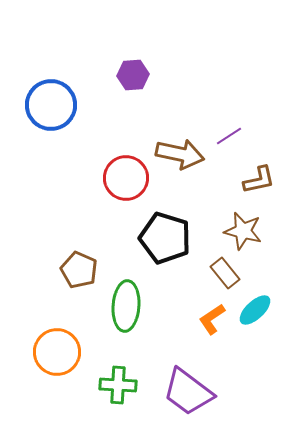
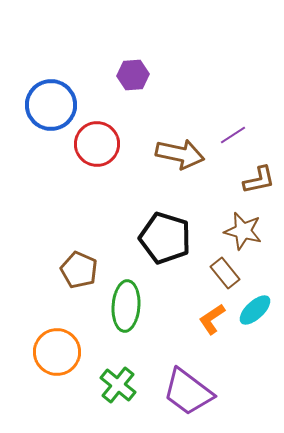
purple line: moved 4 px right, 1 px up
red circle: moved 29 px left, 34 px up
green cross: rotated 36 degrees clockwise
